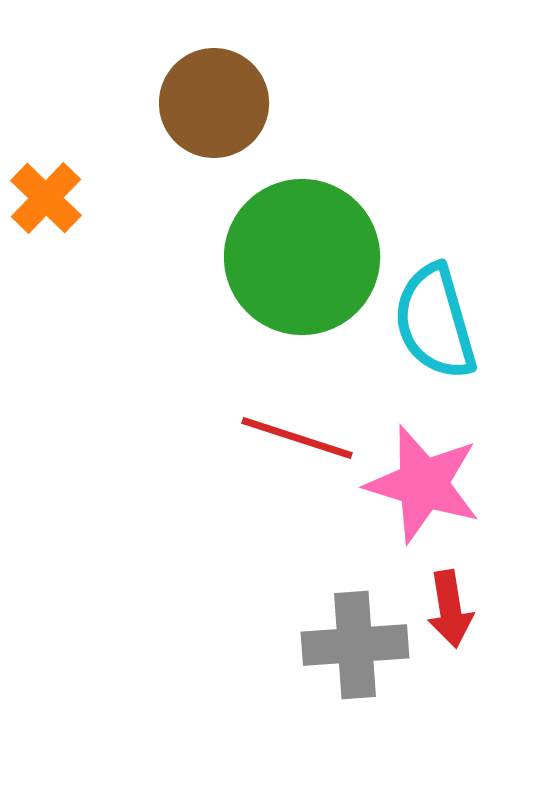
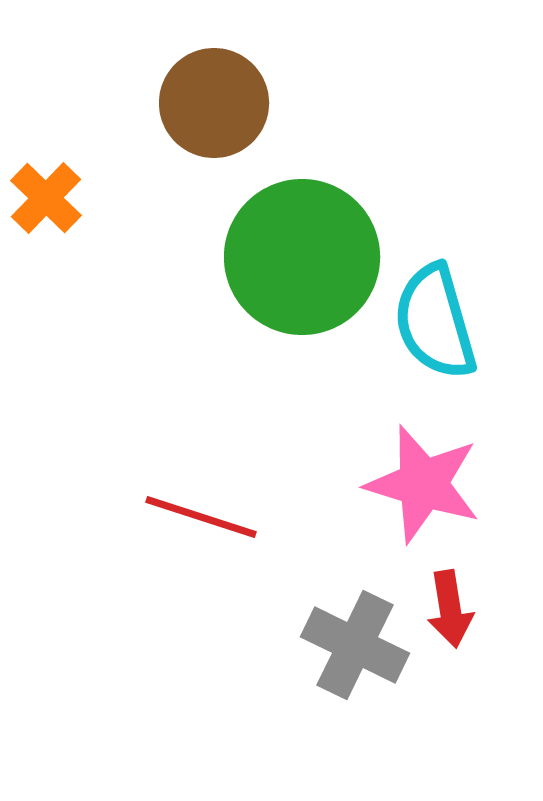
red line: moved 96 px left, 79 px down
gray cross: rotated 30 degrees clockwise
